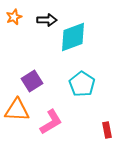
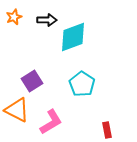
orange triangle: rotated 24 degrees clockwise
